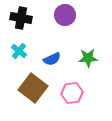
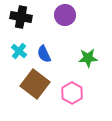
black cross: moved 1 px up
blue semicircle: moved 8 px left, 5 px up; rotated 90 degrees clockwise
brown square: moved 2 px right, 4 px up
pink hexagon: rotated 25 degrees counterclockwise
